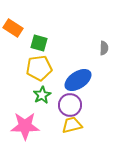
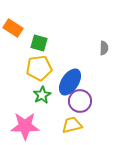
blue ellipse: moved 8 px left, 2 px down; rotated 24 degrees counterclockwise
purple circle: moved 10 px right, 4 px up
